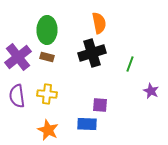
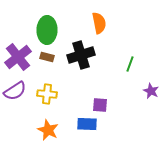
black cross: moved 11 px left, 2 px down
purple semicircle: moved 2 px left, 5 px up; rotated 115 degrees counterclockwise
